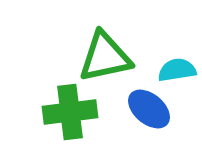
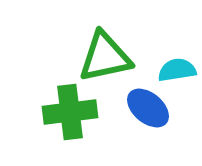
blue ellipse: moved 1 px left, 1 px up
